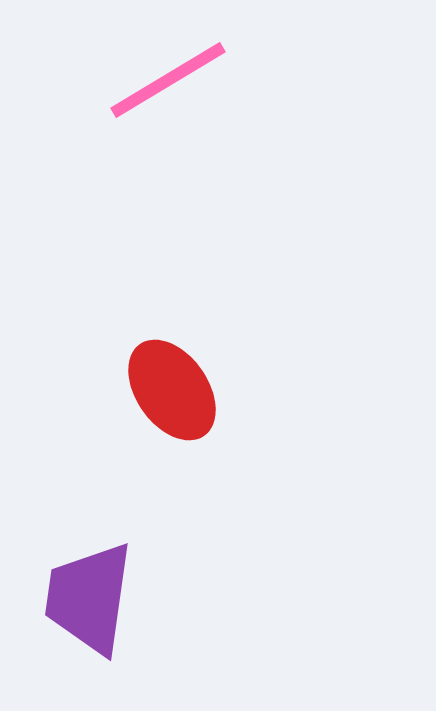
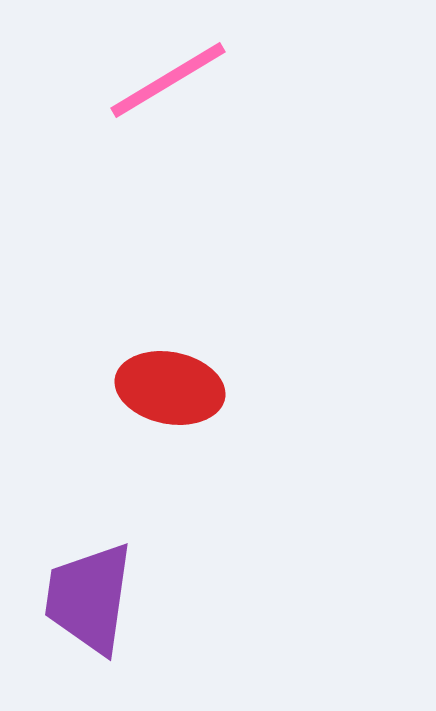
red ellipse: moved 2 px left, 2 px up; rotated 44 degrees counterclockwise
